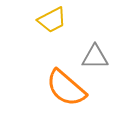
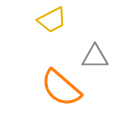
orange semicircle: moved 5 px left
